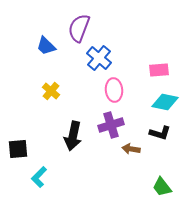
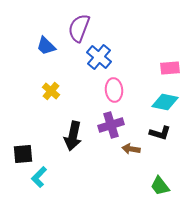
blue cross: moved 1 px up
pink rectangle: moved 11 px right, 2 px up
black square: moved 5 px right, 5 px down
green trapezoid: moved 2 px left, 1 px up
